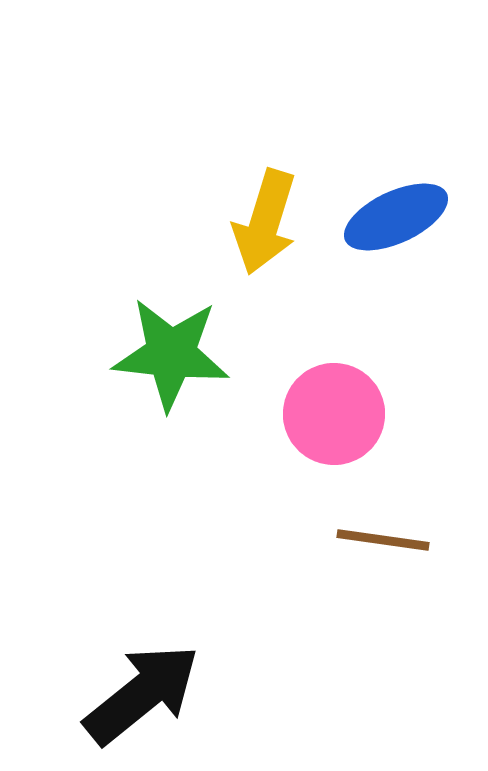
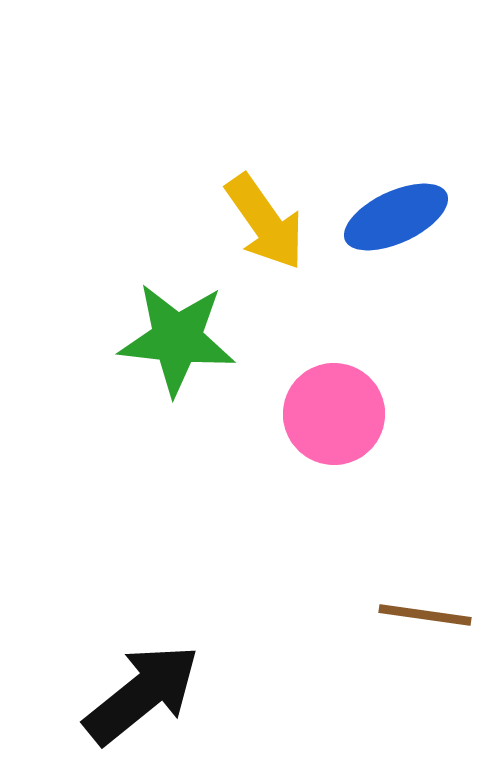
yellow arrow: rotated 52 degrees counterclockwise
green star: moved 6 px right, 15 px up
brown line: moved 42 px right, 75 px down
